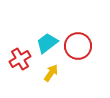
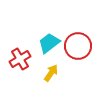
cyan trapezoid: moved 2 px right
